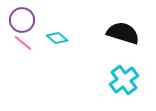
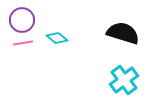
pink line: rotated 48 degrees counterclockwise
